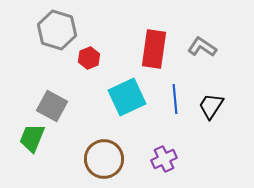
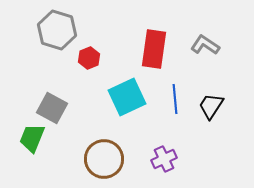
gray L-shape: moved 3 px right, 2 px up
gray square: moved 2 px down
